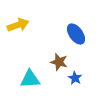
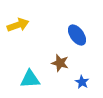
blue ellipse: moved 1 px right, 1 px down
brown star: moved 1 px right, 1 px down
blue star: moved 7 px right, 4 px down
